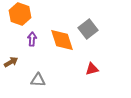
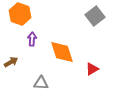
gray square: moved 7 px right, 13 px up
orange diamond: moved 12 px down
red triangle: rotated 16 degrees counterclockwise
gray triangle: moved 3 px right, 3 px down
